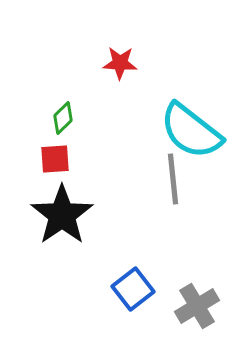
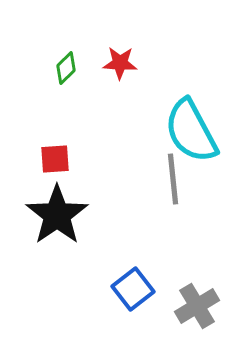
green diamond: moved 3 px right, 50 px up
cyan semicircle: rotated 24 degrees clockwise
black star: moved 5 px left
